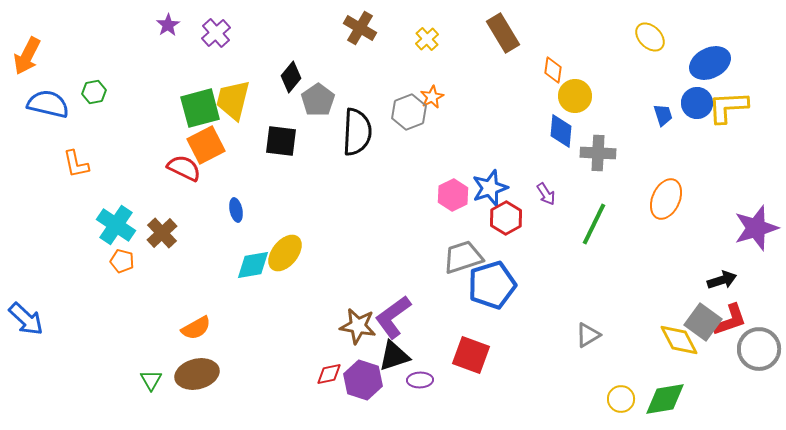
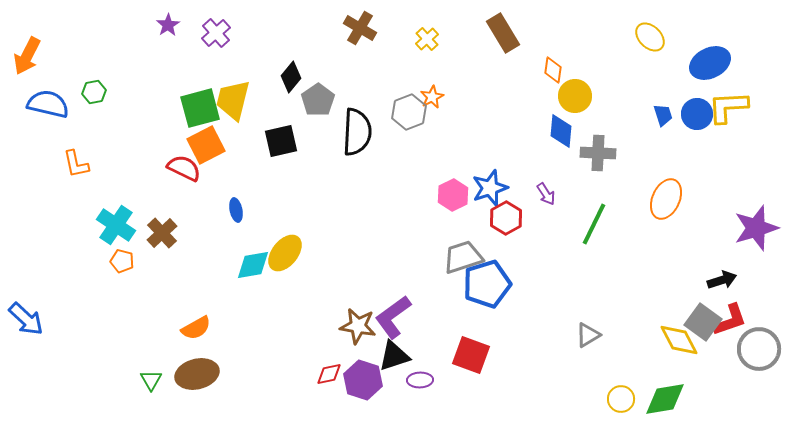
blue circle at (697, 103): moved 11 px down
black square at (281, 141): rotated 20 degrees counterclockwise
blue pentagon at (492, 285): moved 5 px left, 1 px up
